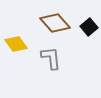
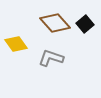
black square: moved 4 px left, 3 px up
gray L-shape: rotated 65 degrees counterclockwise
